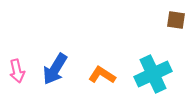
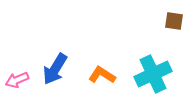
brown square: moved 2 px left, 1 px down
pink arrow: moved 9 px down; rotated 80 degrees clockwise
